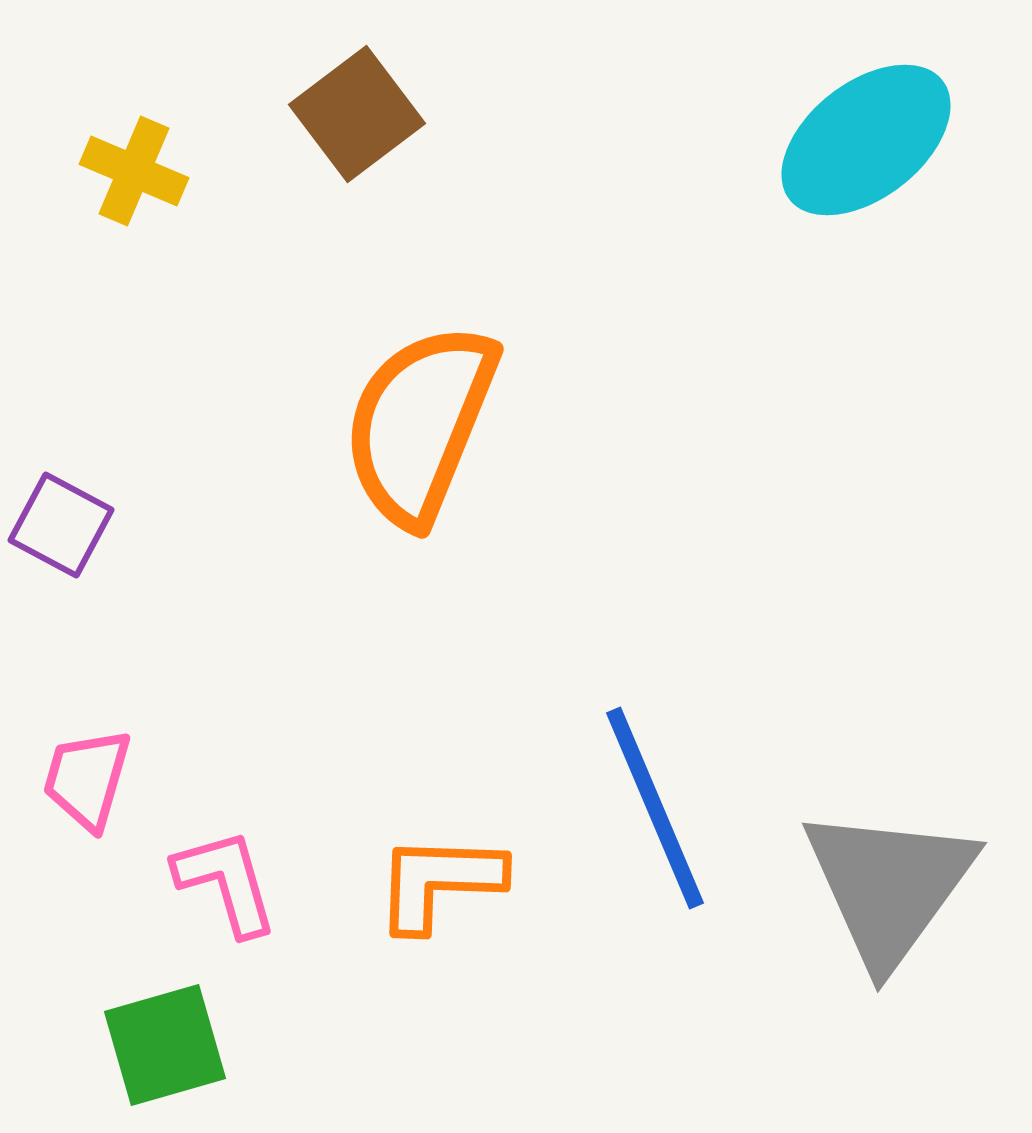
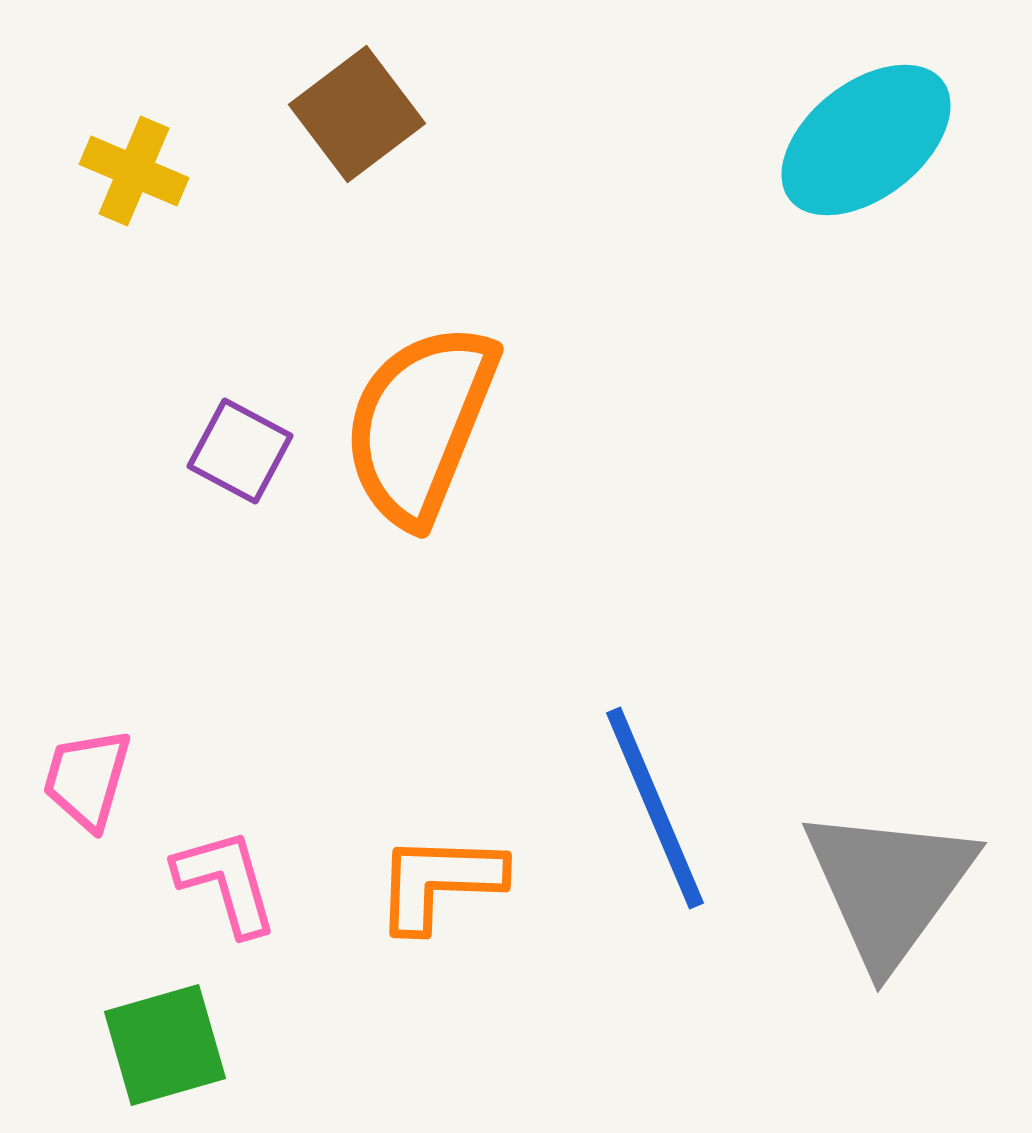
purple square: moved 179 px right, 74 px up
